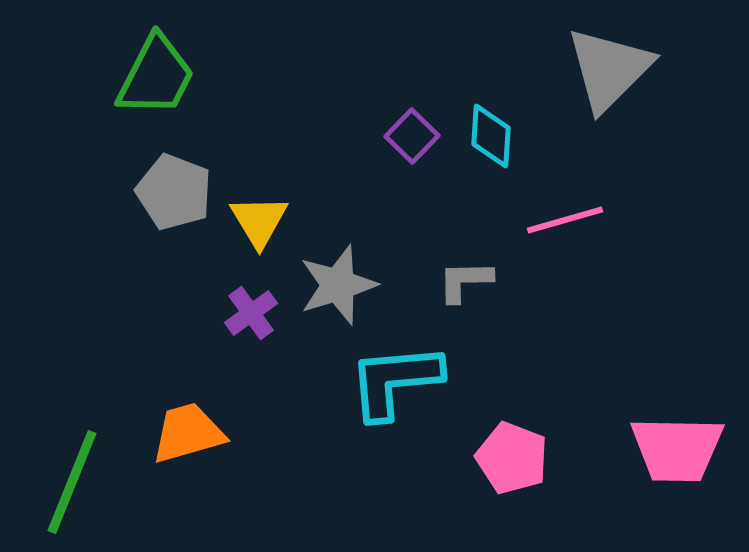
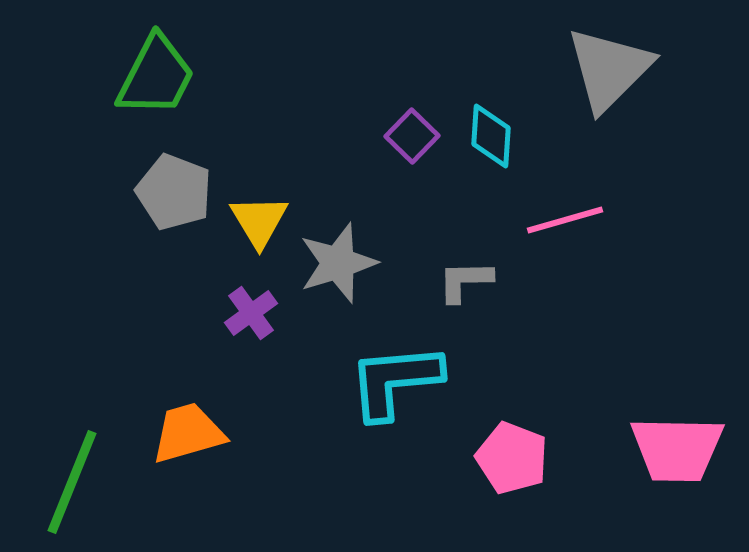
gray star: moved 22 px up
